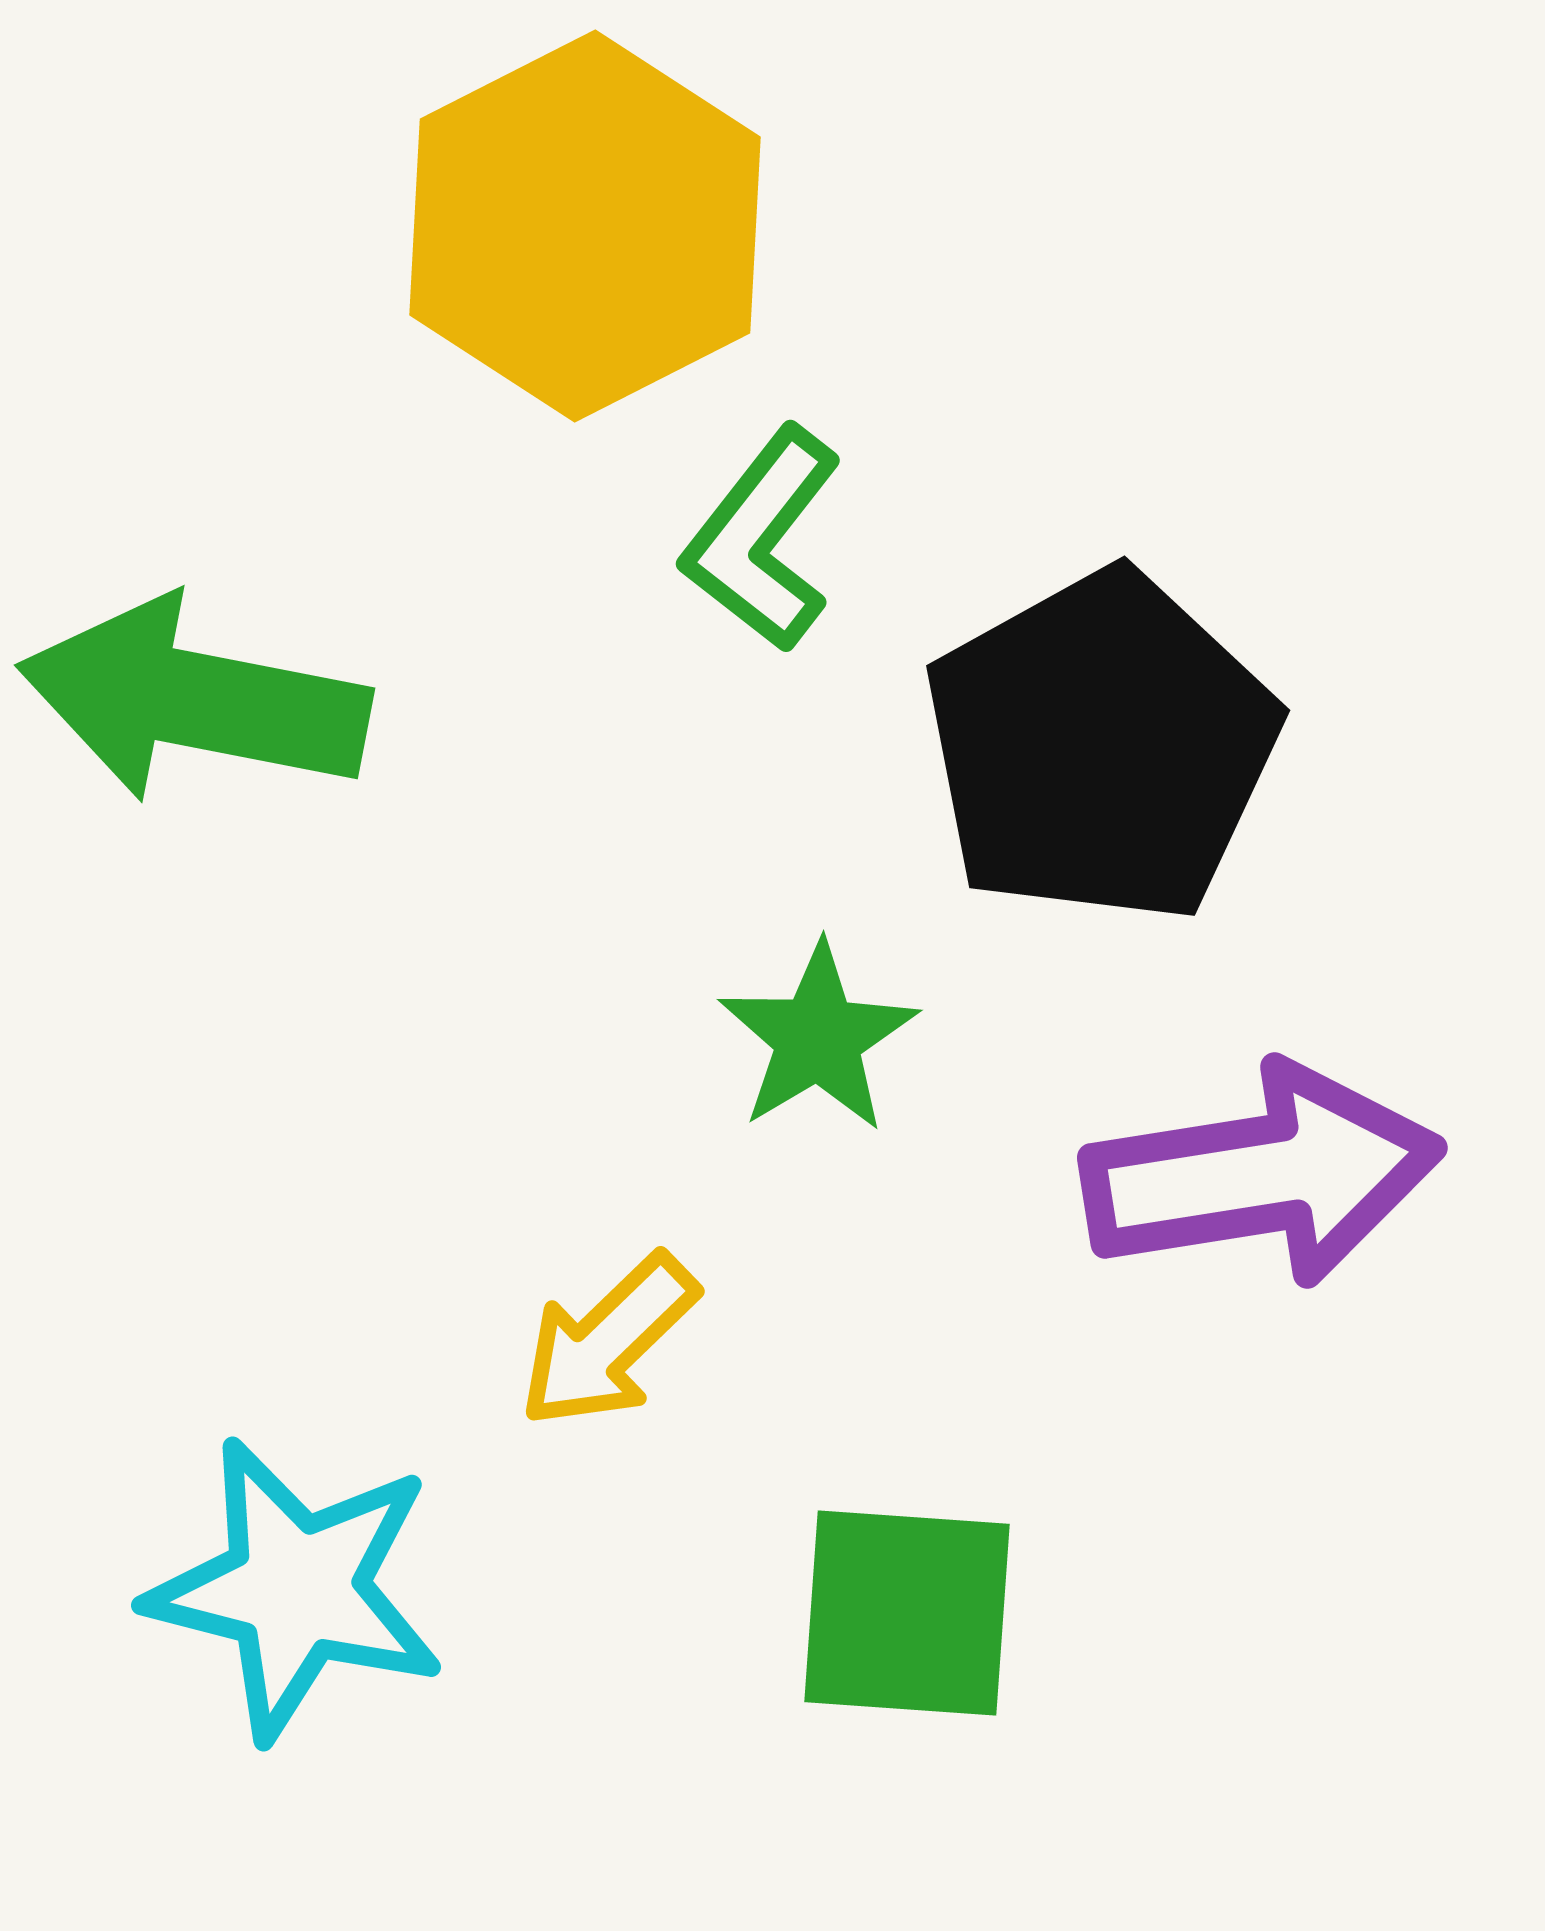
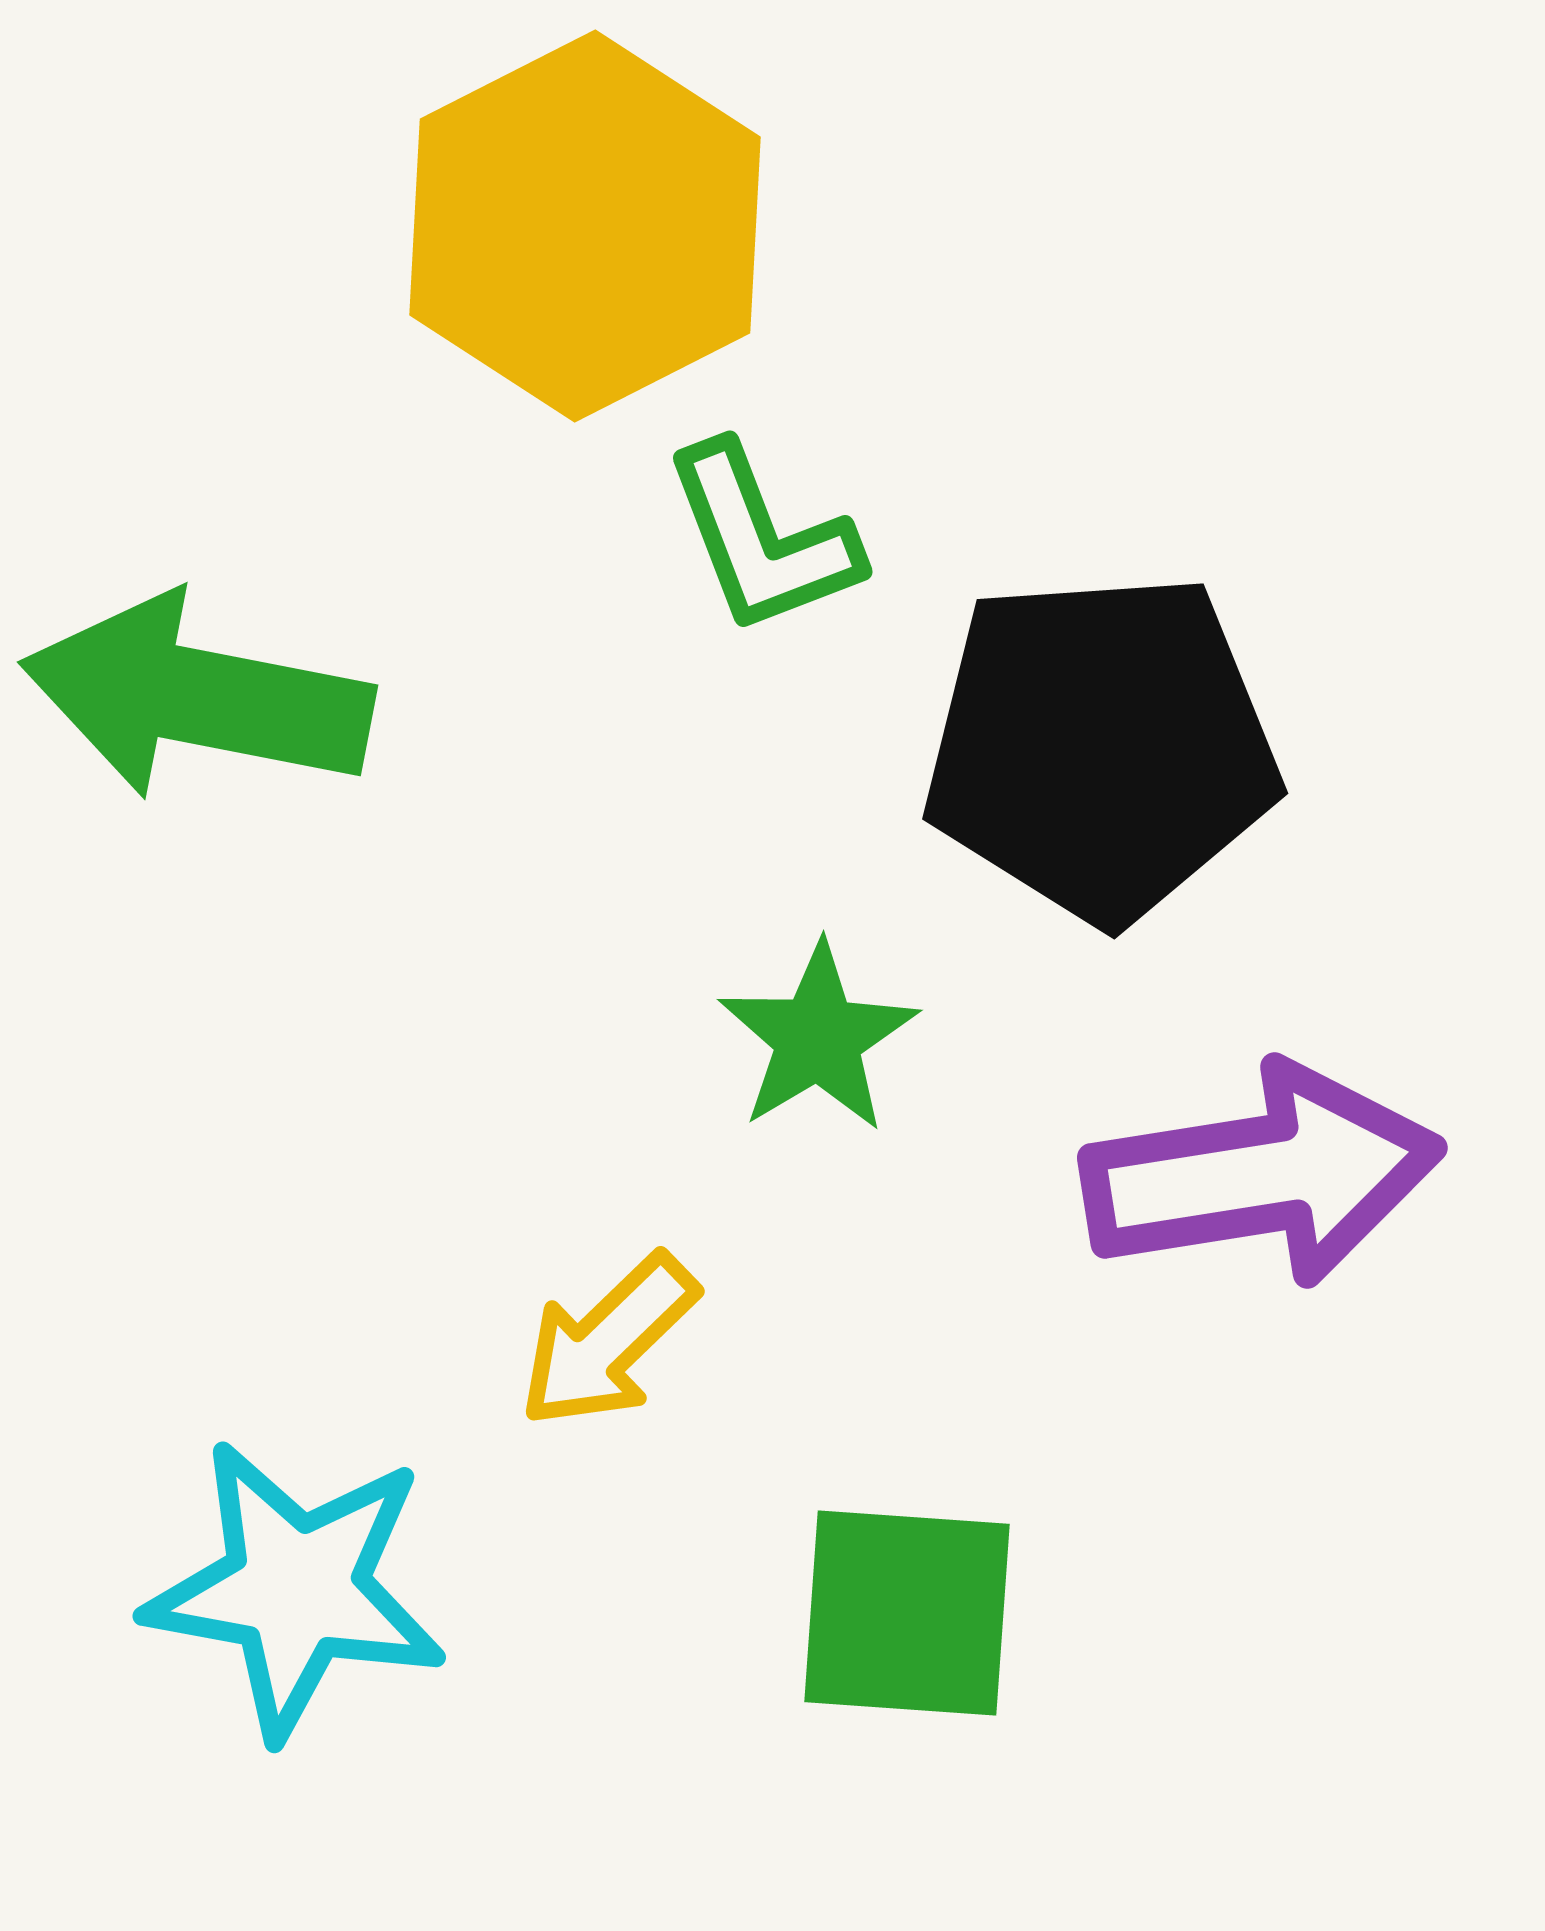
green L-shape: rotated 59 degrees counterclockwise
green arrow: moved 3 px right, 3 px up
black pentagon: rotated 25 degrees clockwise
cyan star: rotated 4 degrees counterclockwise
